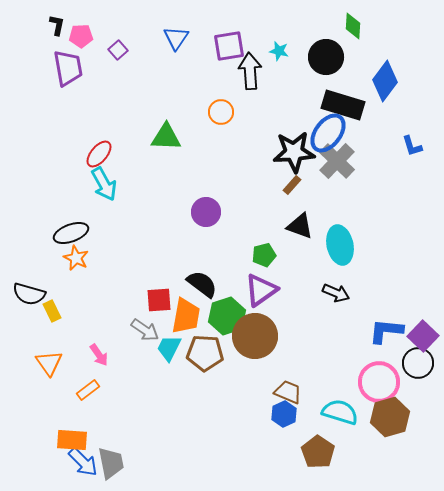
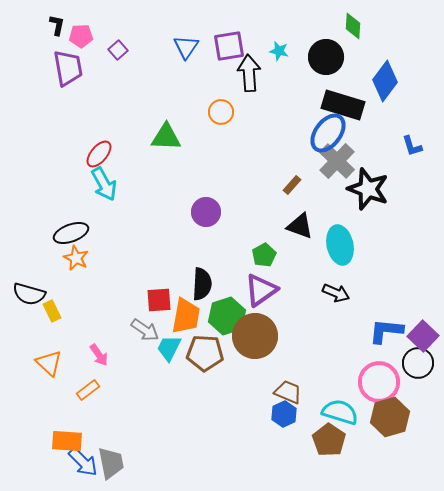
blue triangle at (176, 38): moved 10 px right, 9 px down
black arrow at (250, 71): moved 1 px left, 2 px down
black star at (294, 152): moved 74 px right, 37 px down; rotated 24 degrees clockwise
green pentagon at (264, 255): rotated 15 degrees counterclockwise
black semicircle at (202, 284): rotated 56 degrees clockwise
orange triangle at (49, 363): rotated 12 degrees counterclockwise
orange rectangle at (72, 440): moved 5 px left, 1 px down
brown pentagon at (318, 452): moved 11 px right, 12 px up
